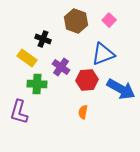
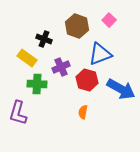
brown hexagon: moved 1 px right, 5 px down
black cross: moved 1 px right
blue triangle: moved 3 px left
purple cross: rotated 30 degrees clockwise
red hexagon: rotated 20 degrees clockwise
purple L-shape: moved 1 px left, 1 px down
